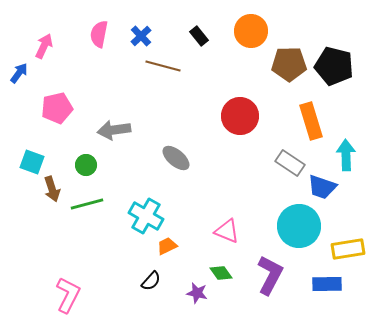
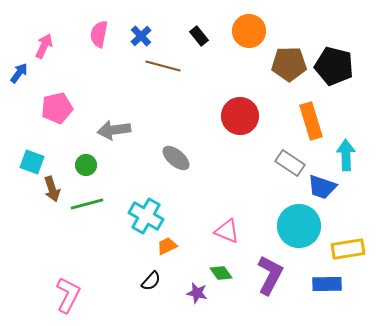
orange circle: moved 2 px left
